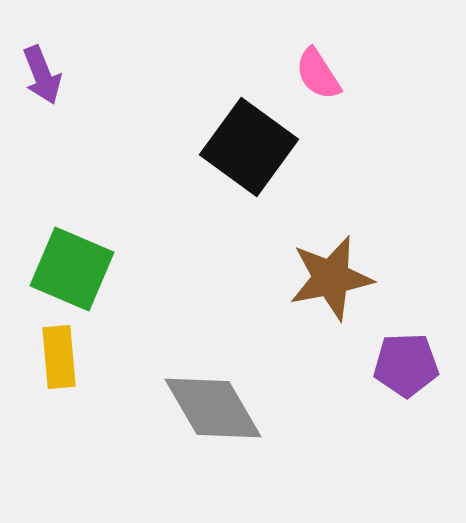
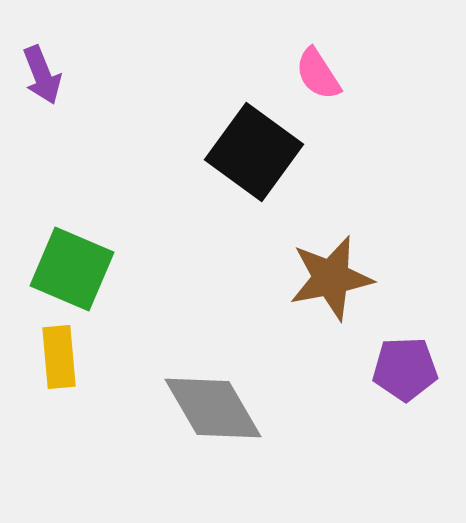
black square: moved 5 px right, 5 px down
purple pentagon: moved 1 px left, 4 px down
